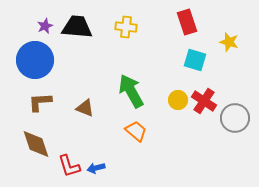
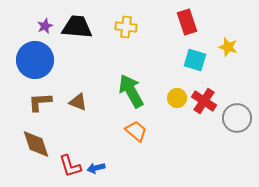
yellow star: moved 1 px left, 5 px down
yellow circle: moved 1 px left, 2 px up
brown triangle: moved 7 px left, 6 px up
gray circle: moved 2 px right
red L-shape: moved 1 px right
